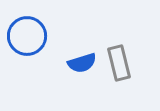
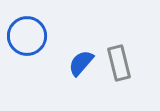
blue semicircle: moved 1 px left; rotated 148 degrees clockwise
